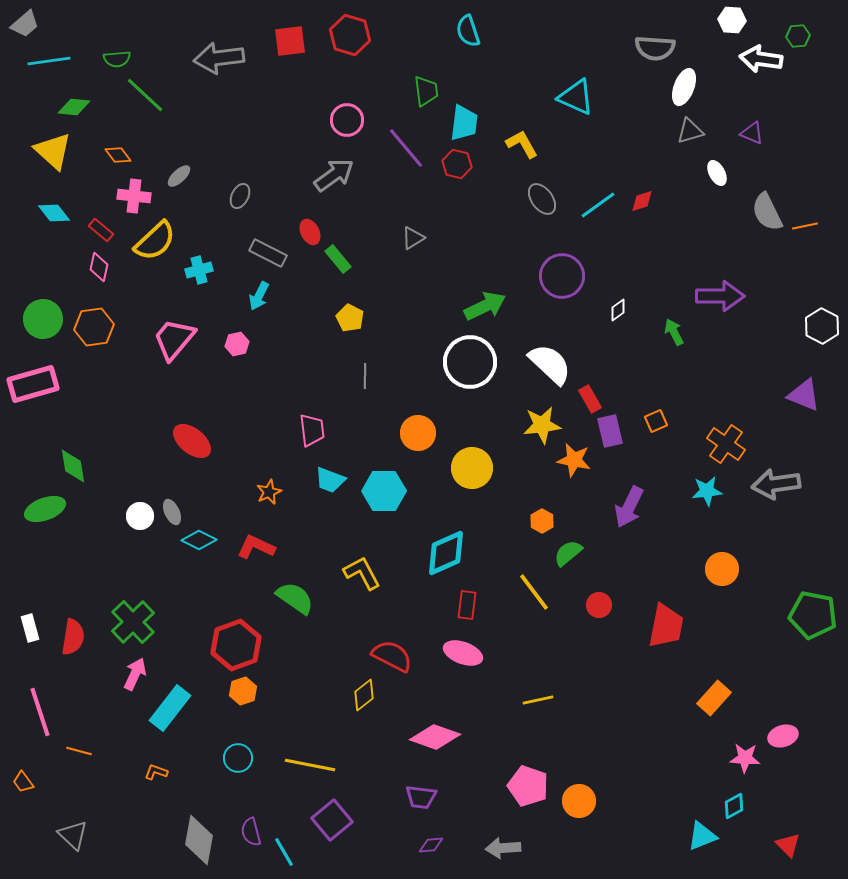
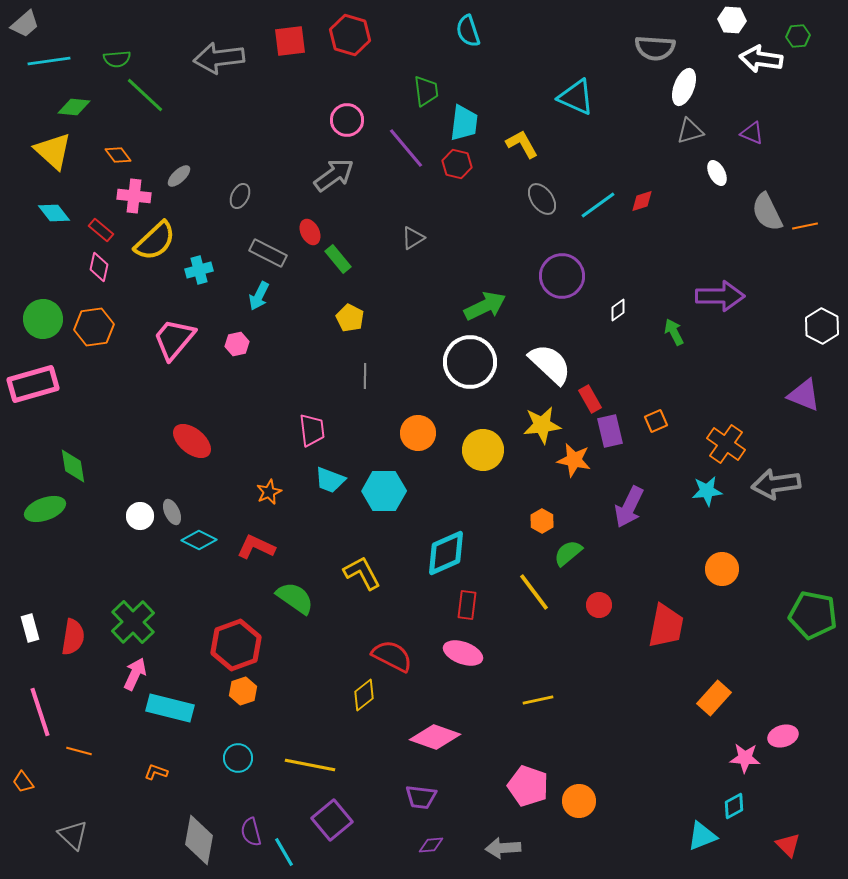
yellow circle at (472, 468): moved 11 px right, 18 px up
cyan rectangle at (170, 708): rotated 66 degrees clockwise
